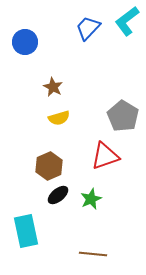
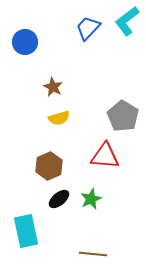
red triangle: rotated 24 degrees clockwise
black ellipse: moved 1 px right, 4 px down
